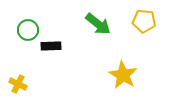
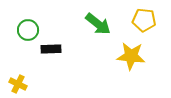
yellow pentagon: moved 1 px up
black rectangle: moved 3 px down
yellow star: moved 8 px right, 19 px up; rotated 24 degrees counterclockwise
